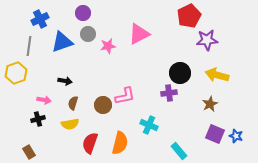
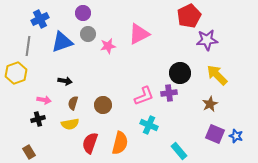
gray line: moved 1 px left
yellow arrow: rotated 30 degrees clockwise
pink L-shape: moved 19 px right; rotated 10 degrees counterclockwise
